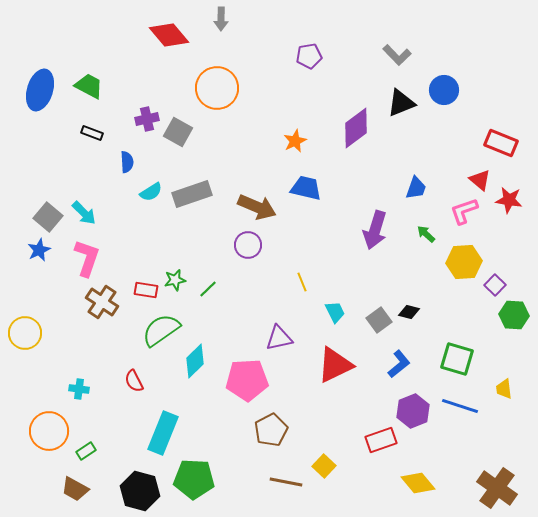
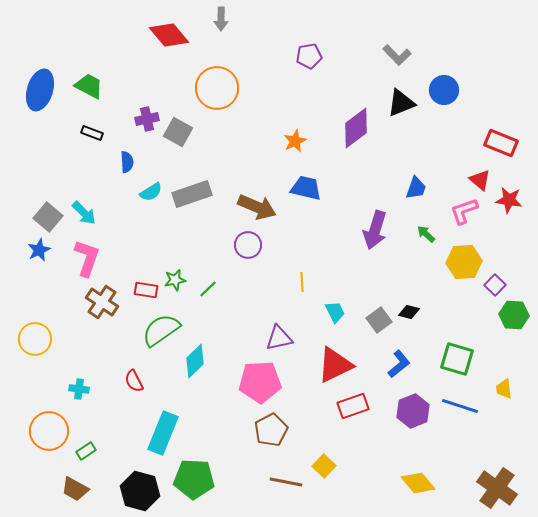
yellow line at (302, 282): rotated 18 degrees clockwise
yellow circle at (25, 333): moved 10 px right, 6 px down
pink pentagon at (247, 380): moved 13 px right, 2 px down
red rectangle at (381, 440): moved 28 px left, 34 px up
